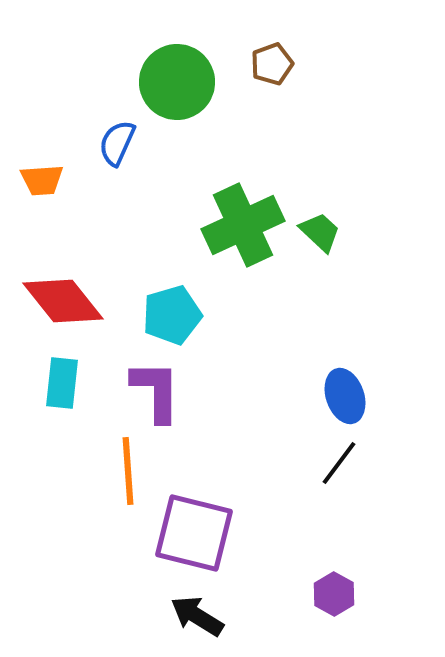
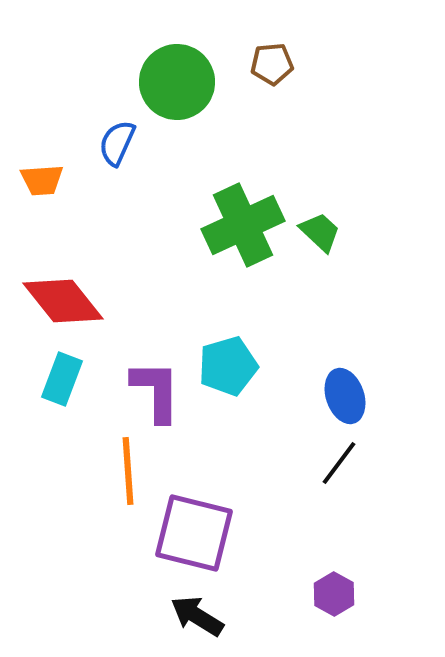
brown pentagon: rotated 15 degrees clockwise
cyan pentagon: moved 56 px right, 51 px down
cyan rectangle: moved 4 px up; rotated 15 degrees clockwise
